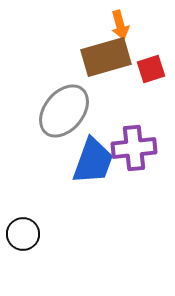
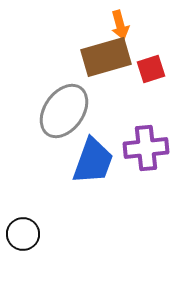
gray ellipse: rotated 4 degrees counterclockwise
purple cross: moved 12 px right
